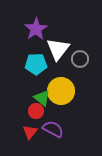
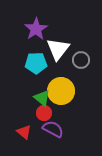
gray circle: moved 1 px right, 1 px down
cyan pentagon: moved 1 px up
red circle: moved 8 px right, 2 px down
red triangle: moved 6 px left; rotated 28 degrees counterclockwise
